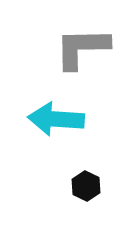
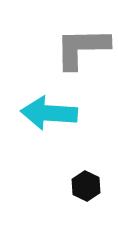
cyan arrow: moved 7 px left, 6 px up
